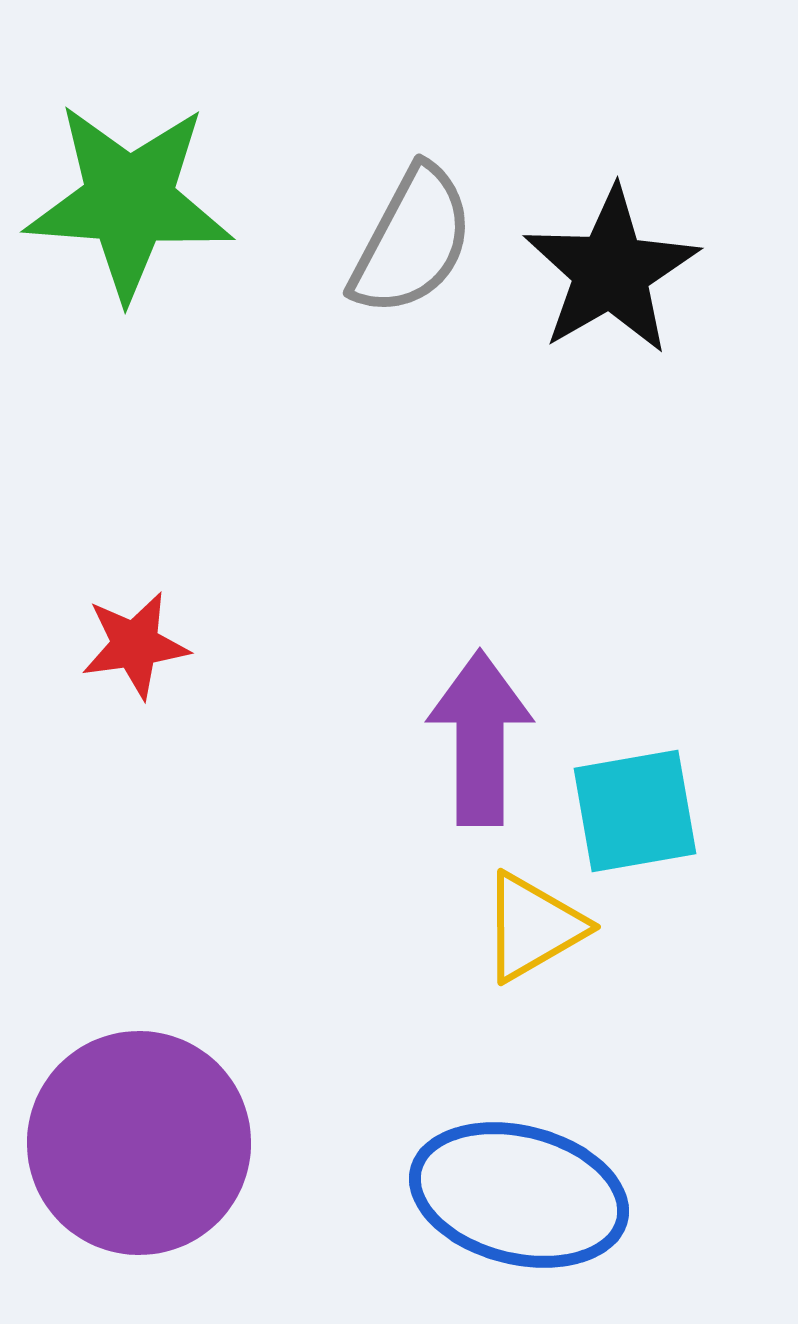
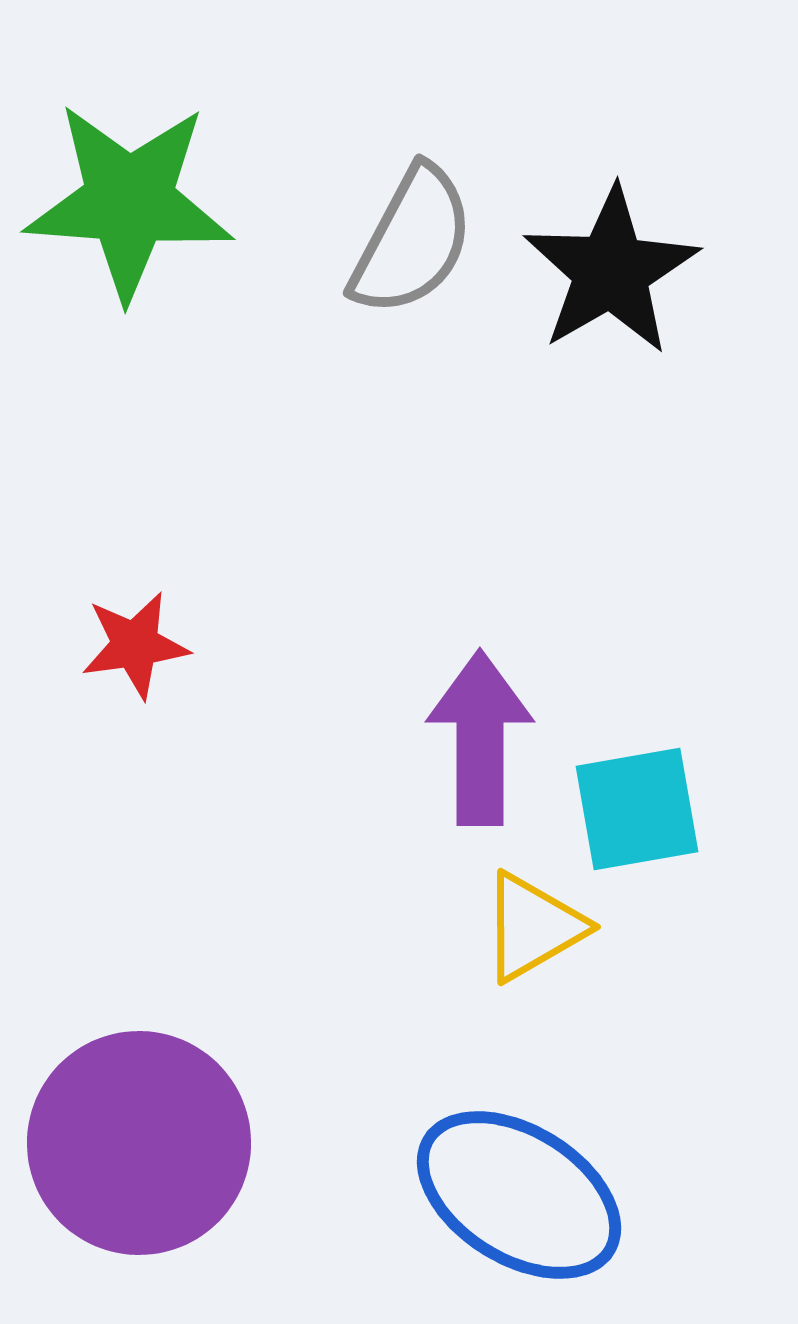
cyan square: moved 2 px right, 2 px up
blue ellipse: rotated 18 degrees clockwise
